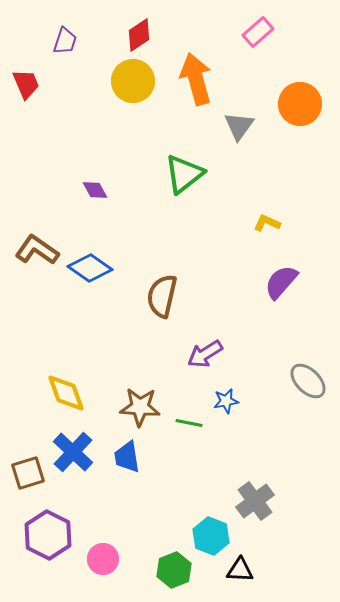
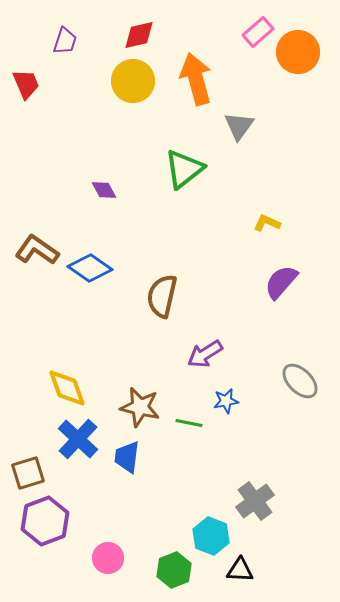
red diamond: rotated 20 degrees clockwise
orange circle: moved 2 px left, 52 px up
green triangle: moved 5 px up
purple diamond: moved 9 px right
gray ellipse: moved 8 px left
yellow diamond: moved 1 px right, 5 px up
brown star: rotated 9 degrees clockwise
blue cross: moved 5 px right, 13 px up
blue trapezoid: rotated 16 degrees clockwise
purple hexagon: moved 3 px left, 14 px up; rotated 12 degrees clockwise
pink circle: moved 5 px right, 1 px up
